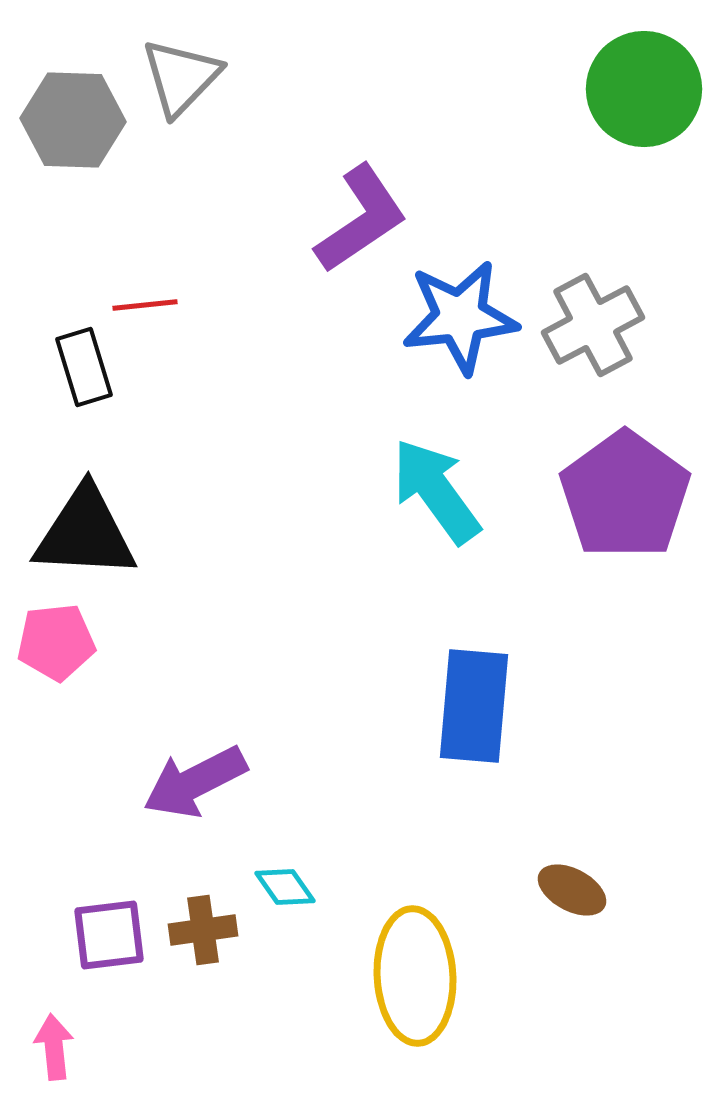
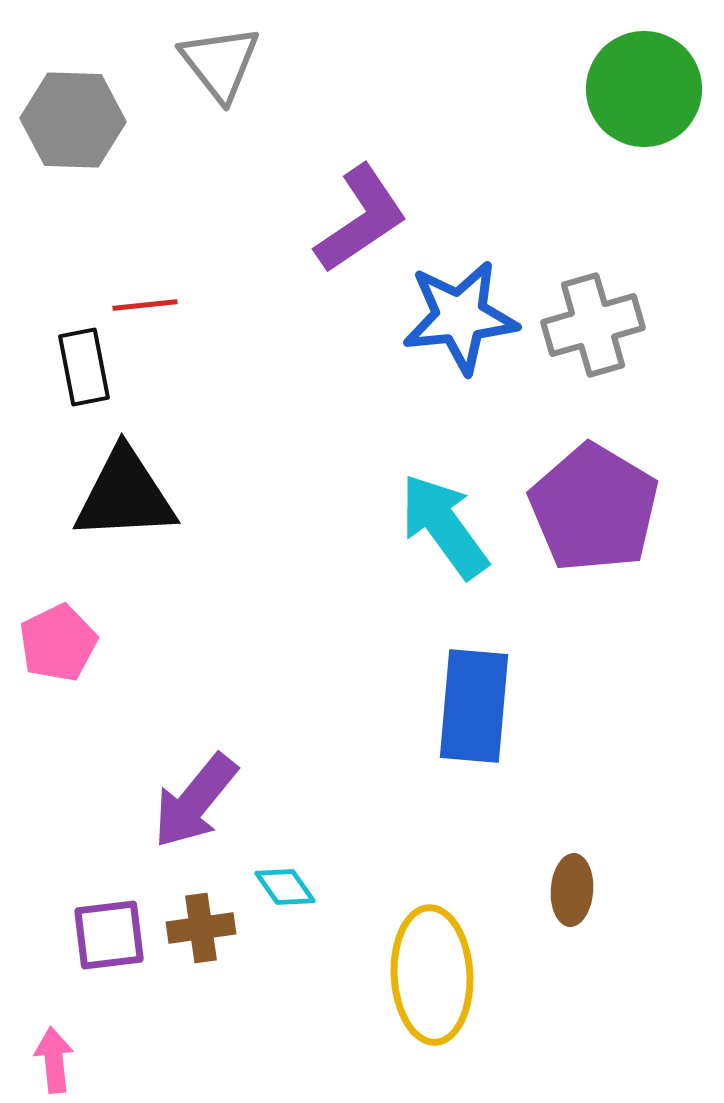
gray triangle: moved 39 px right, 14 px up; rotated 22 degrees counterclockwise
gray cross: rotated 12 degrees clockwise
black rectangle: rotated 6 degrees clockwise
cyan arrow: moved 8 px right, 35 px down
purple pentagon: moved 31 px left, 13 px down; rotated 5 degrees counterclockwise
black triangle: moved 40 px right, 38 px up; rotated 6 degrees counterclockwise
pink pentagon: moved 2 px right, 1 px down; rotated 20 degrees counterclockwise
purple arrow: moved 19 px down; rotated 24 degrees counterclockwise
brown ellipse: rotated 66 degrees clockwise
brown cross: moved 2 px left, 2 px up
yellow ellipse: moved 17 px right, 1 px up
pink arrow: moved 13 px down
